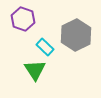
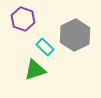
gray hexagon: moved 1 px left
green triangle: rotated 45 degrees clockwise
